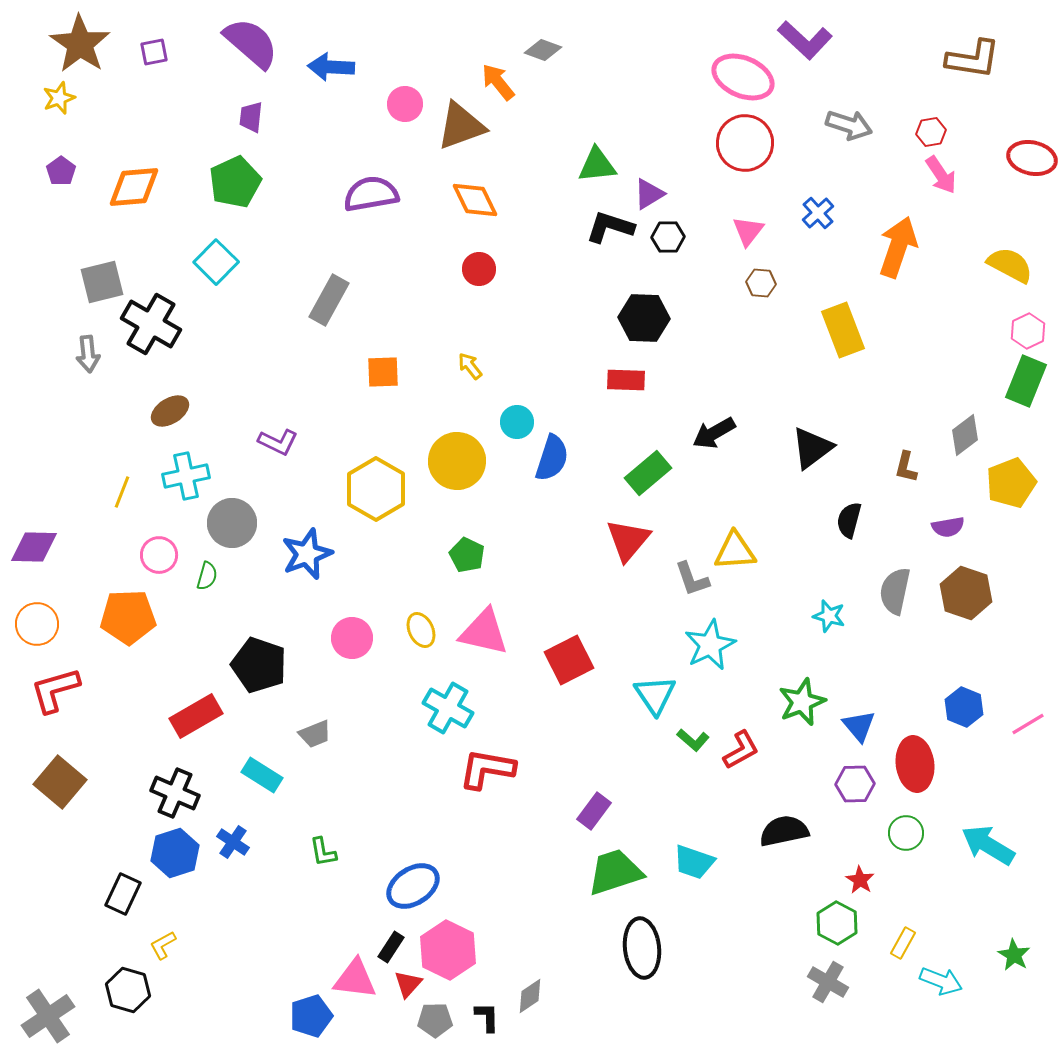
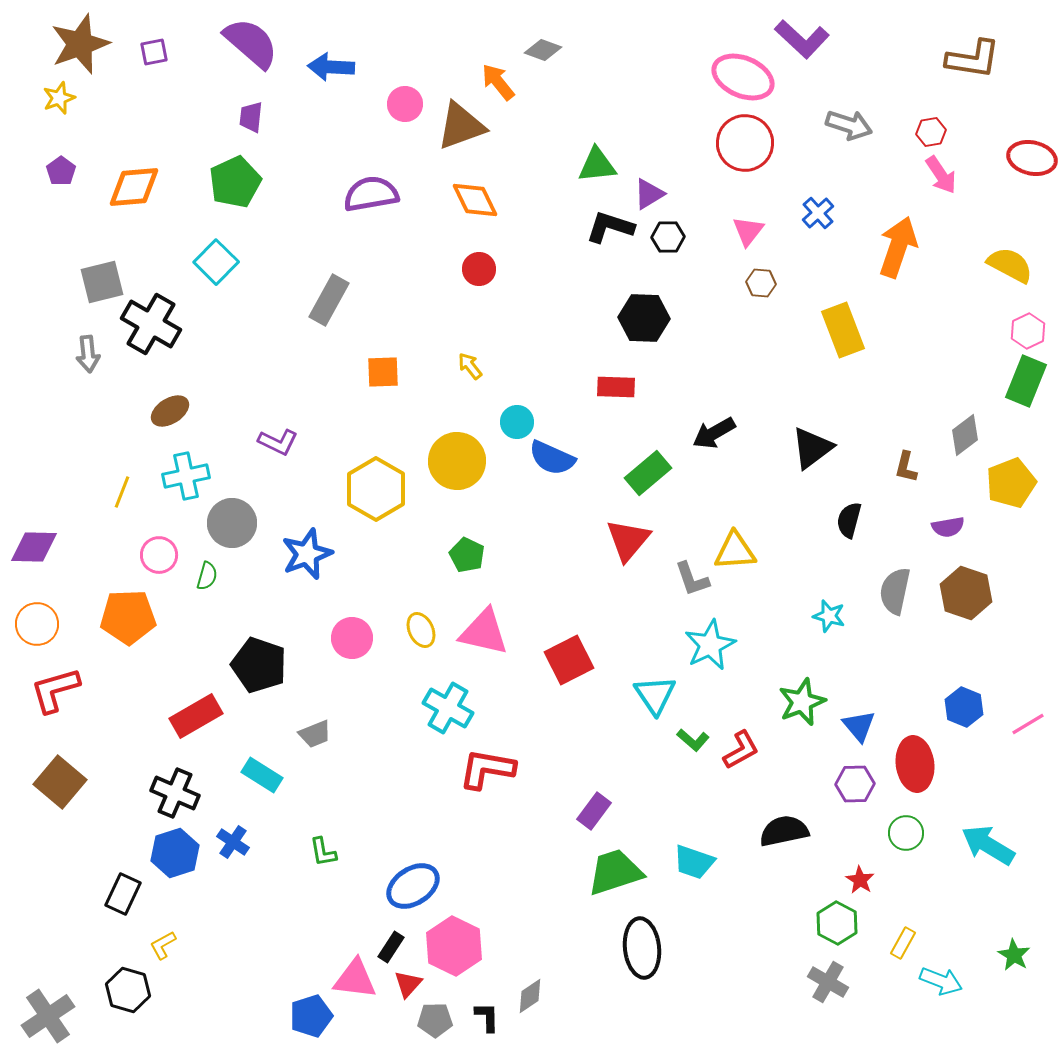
purple L-shape at (805, 40): moved 3 px left, 1 px up
brown star at (80, 44): rotated 18 degrees clockwise
red rectangle at (626, 380): moved 10 px left, 7 px down
blue semicircle at (552, 458): rotated 96 degrees clockwise
pink hexagon at (448, 950): moved 6 px right, 4 px up
